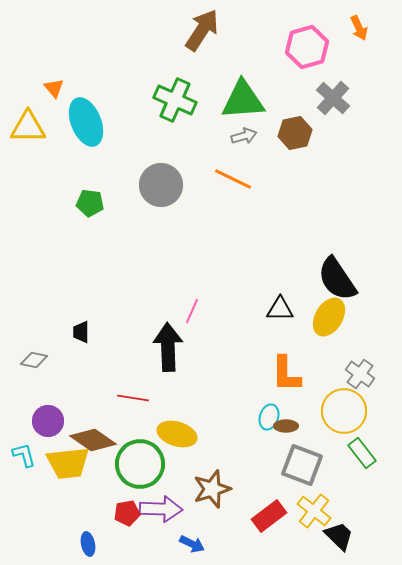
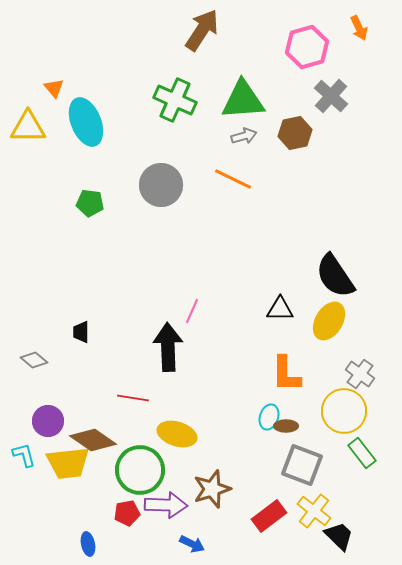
gray cross at (333, 98): moved 2 px left, 2 px up
black semicircle at (337, 279): moved 2 px left, 3 px up
yellow ellipse at (329, 317): moved 4 px down
gray diamond at (34, 360): rotated 28 degrees clockwise
green circle at (140, 464): moved 6 px down
purple arrow at (161, 509): moved 5 px right, 4 px up
